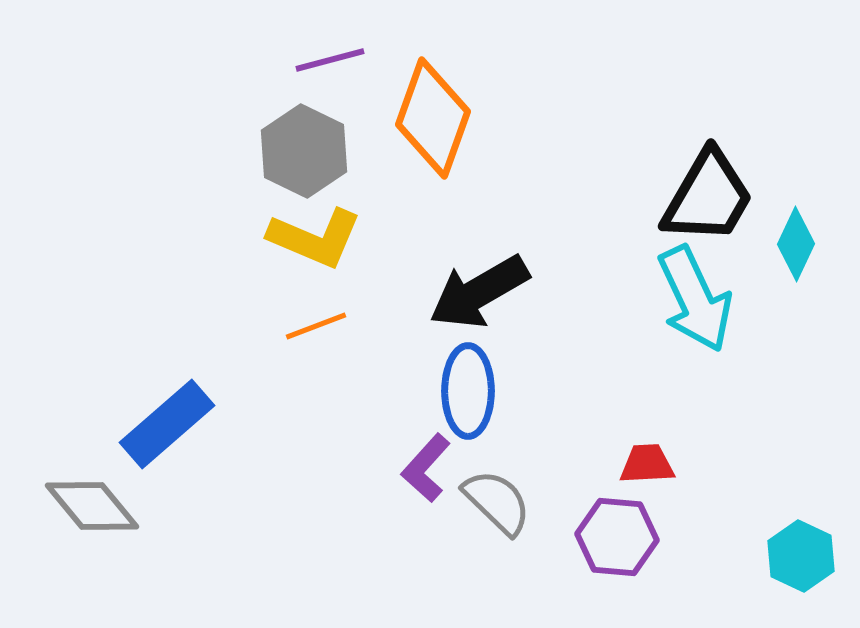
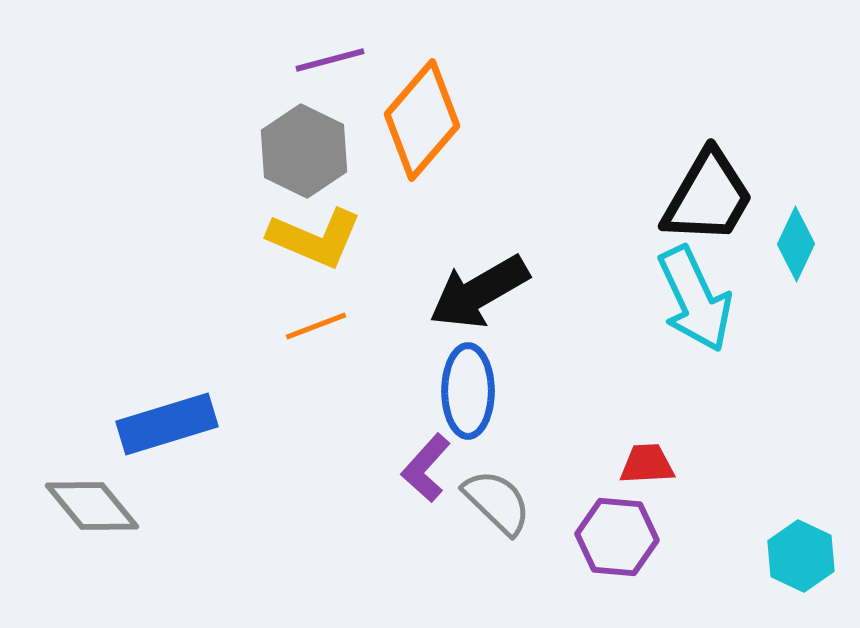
orange diamond: moved 11 px left, 2 px down; rotated 21 degrees clockwise
blue rectangle: rotated 24 degrees clockwise
